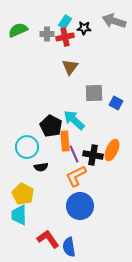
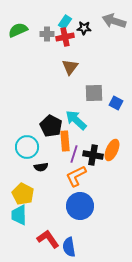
cyan arrow: moved 2 px right
purple line: rotated 42 degrees clockwise
